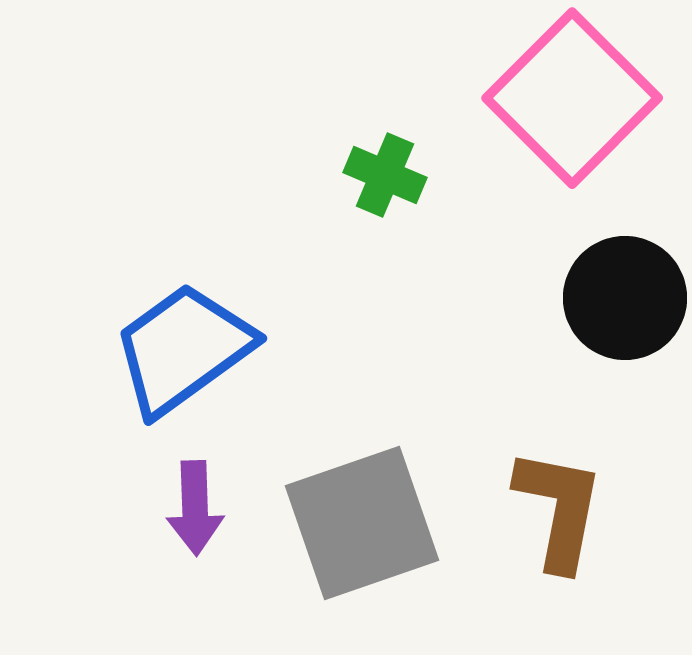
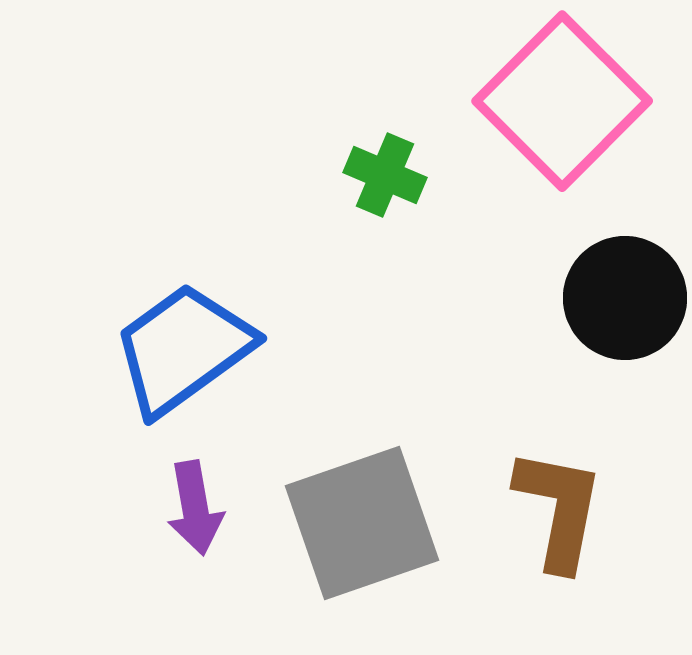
pink square: moved 10 px left, 3 px down
purple arrow: rotated 8 degrees counterclockwise
